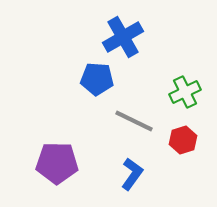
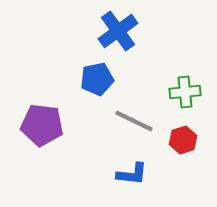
blue cross: moved 5 px left, 6 px up; rotated 6 degrees counterclockwise
blue pentagon: rotated 16 degrees counterclockwise
green cross: rotated 20 degrees clockwise
purple pentagon: moved 15 px left, 38 px up; rotated 6 degrees clockwise
blue L-shape: rotated 60 degrees clockwise
